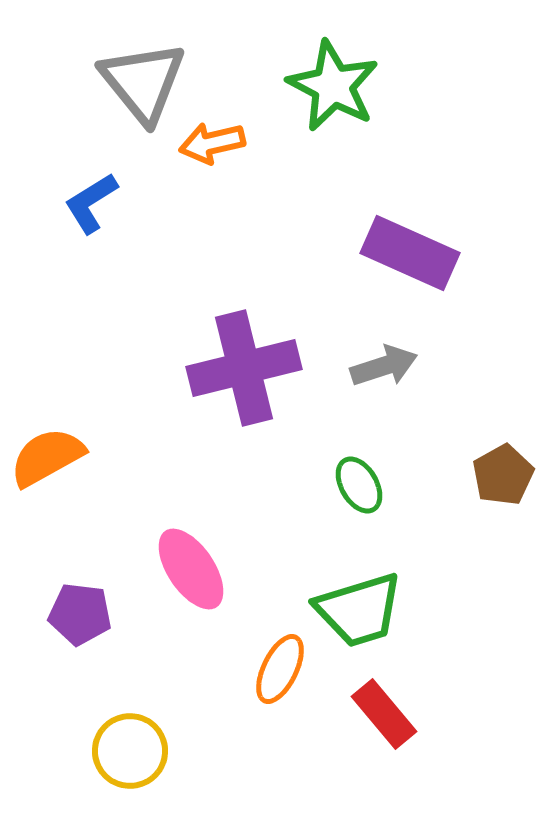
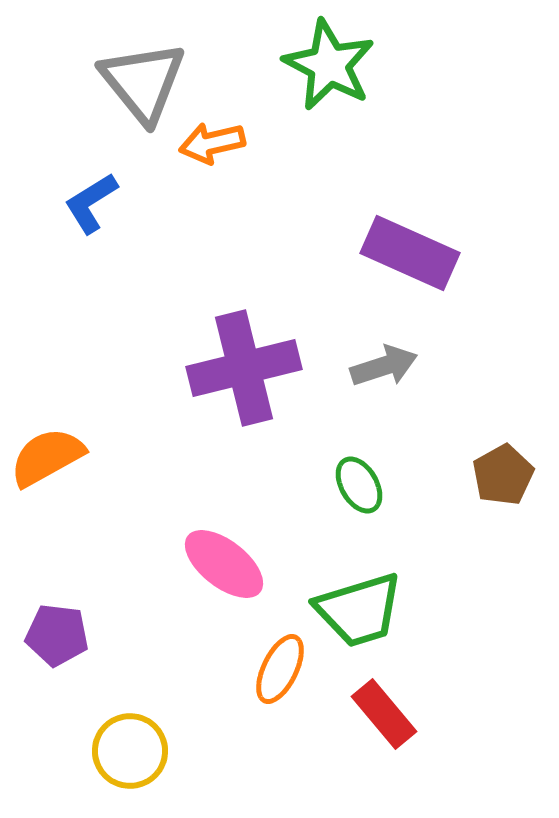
green star: moved 4 px left, 21 px up
pink ellipse: moved 33 px right, 5 px up; rotated 18 degrees counterclockwise
purple pentagon: moved 23 px left, 21 px down
